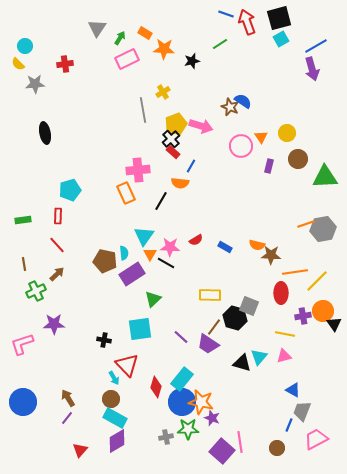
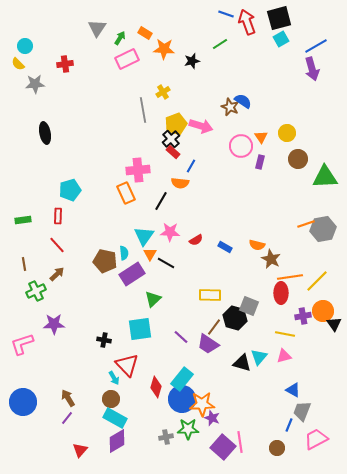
purple rectangle at (269, 166): moved 9 px left, 4 px up
pink star at (170, 247): moved 15 px up
brown star at (271, 255): moved 4 px down; rotated 24 degrees clockwise
orange line at (295, 272): moved 5 px left, 5 px down
blue circle at (182, 402): moved 3 px up
orange star at (201, 402): moved 1 px right, 2 px down; rotated 15 degrees counterclockwise
purple square at (222, 451): moved 1 px right, 4 px up
